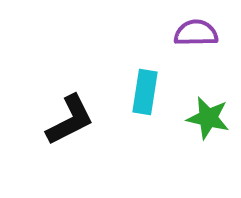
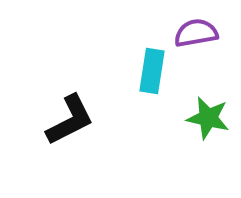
purple semicircle: rotated 9 degrees counterclockwise
cyan rectangle: moved 7 px right, 21 px up
